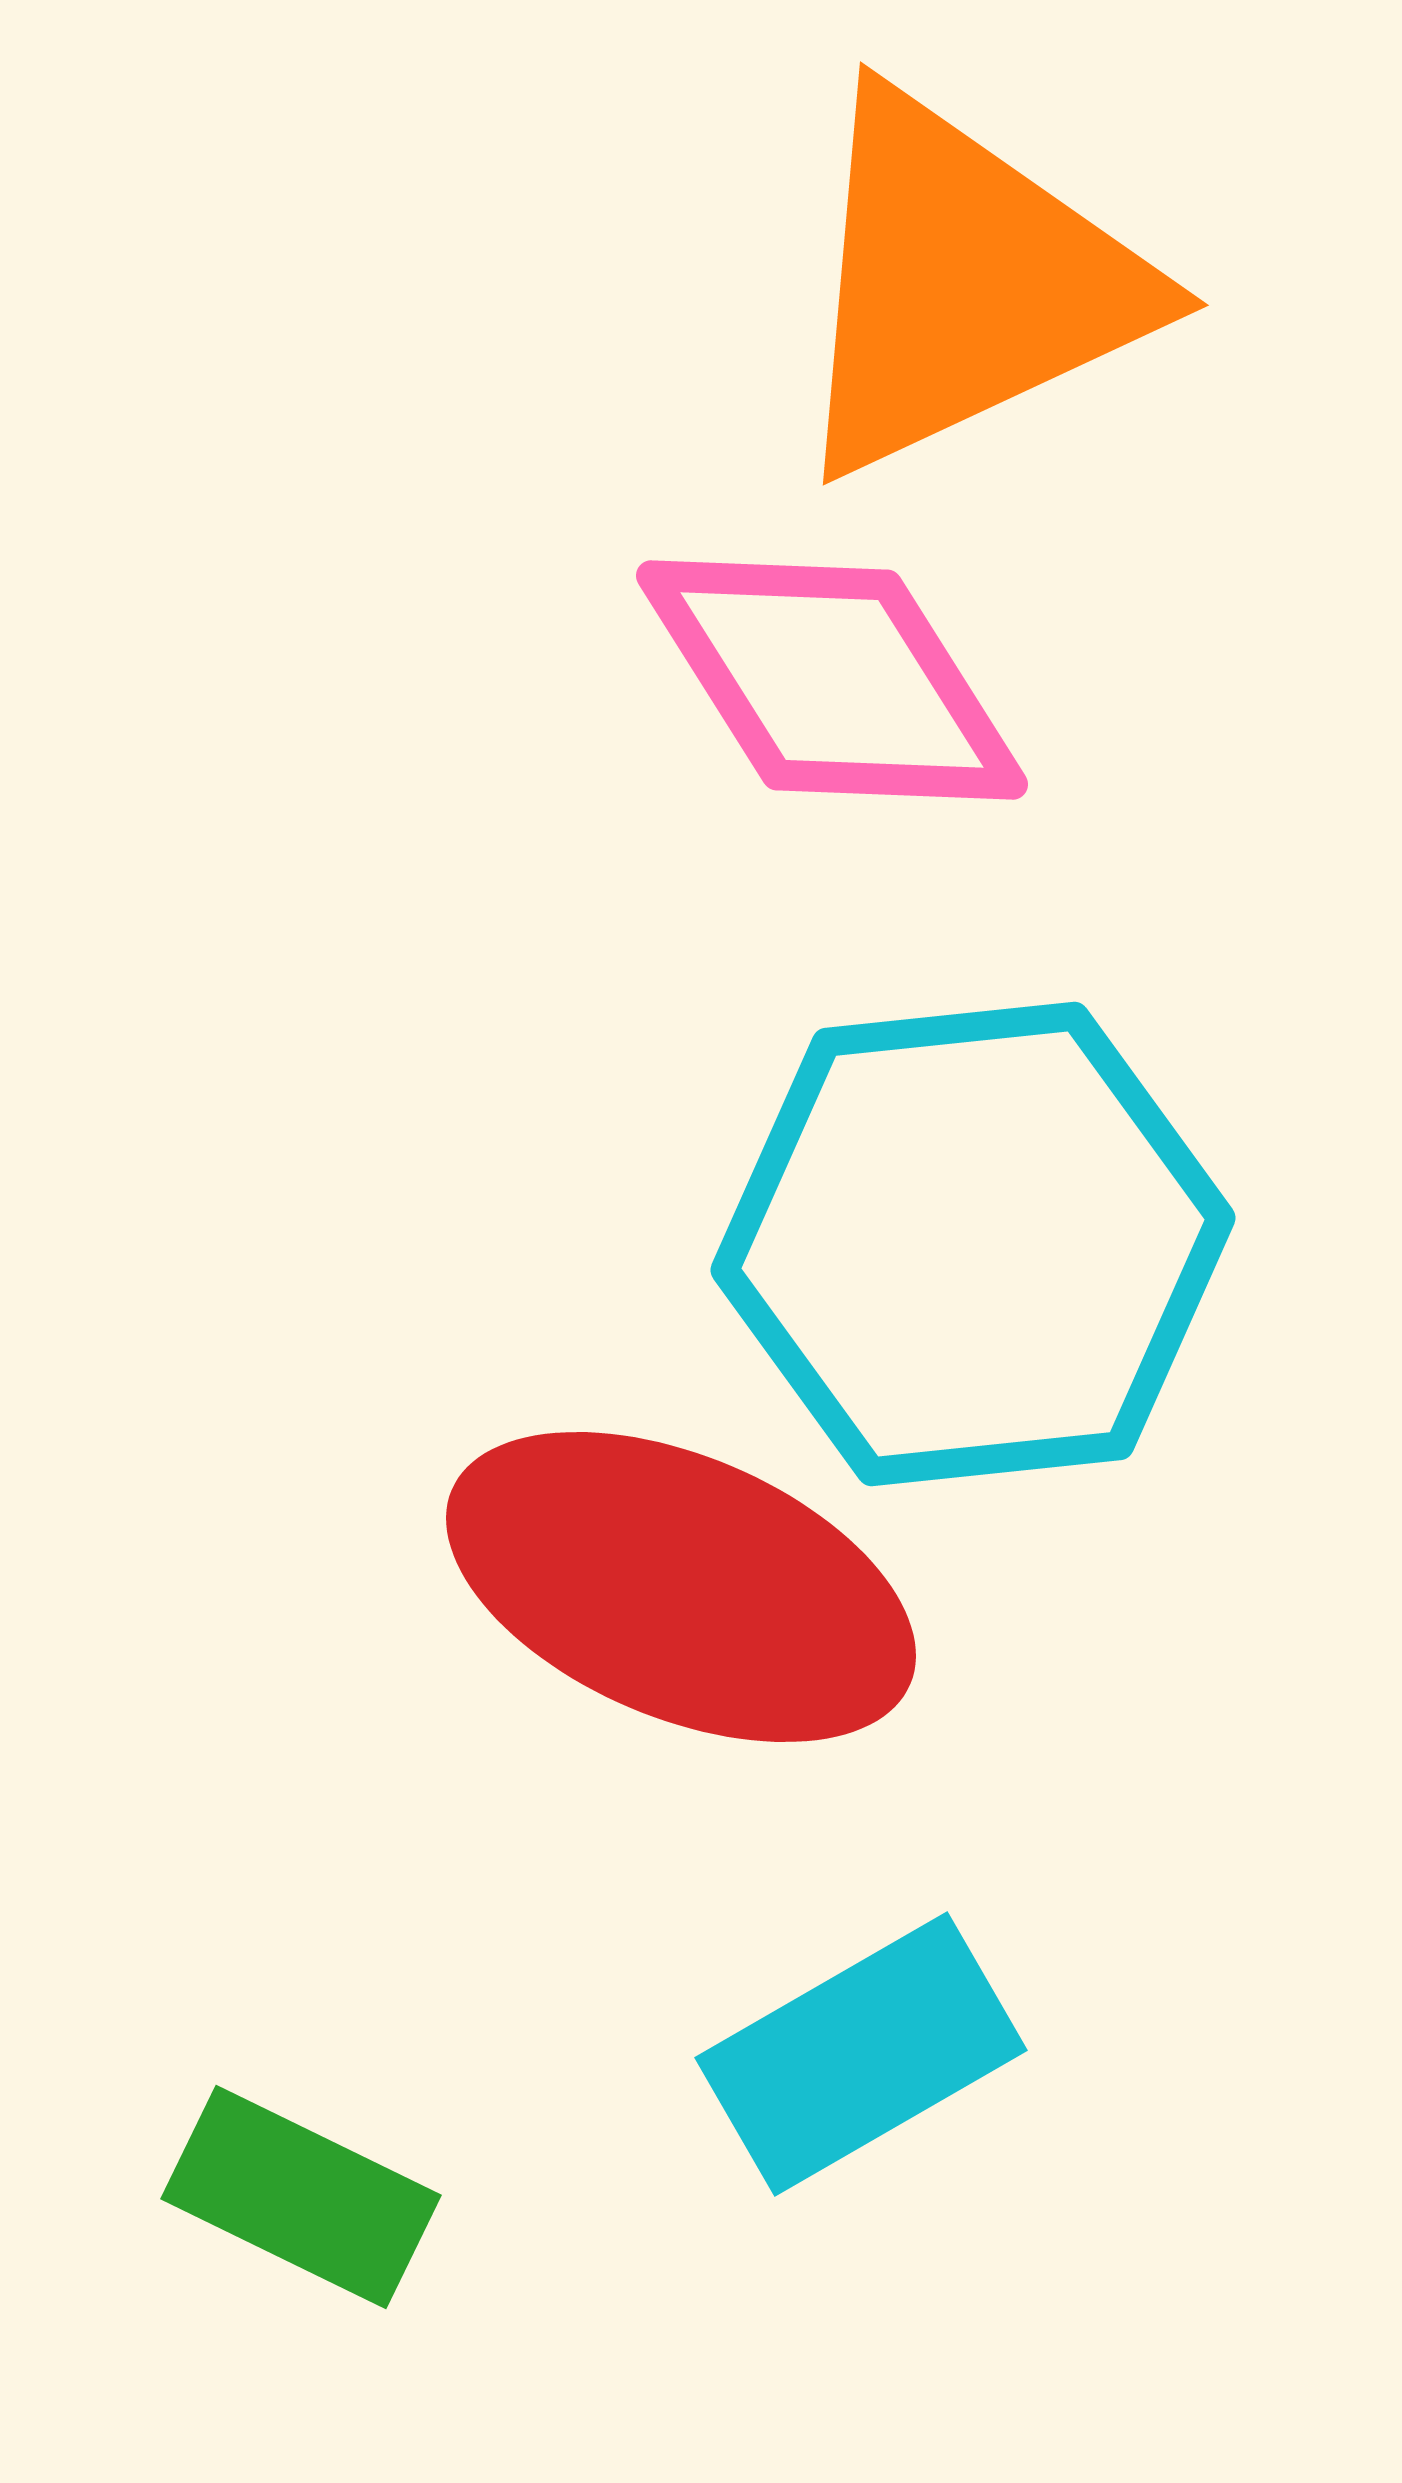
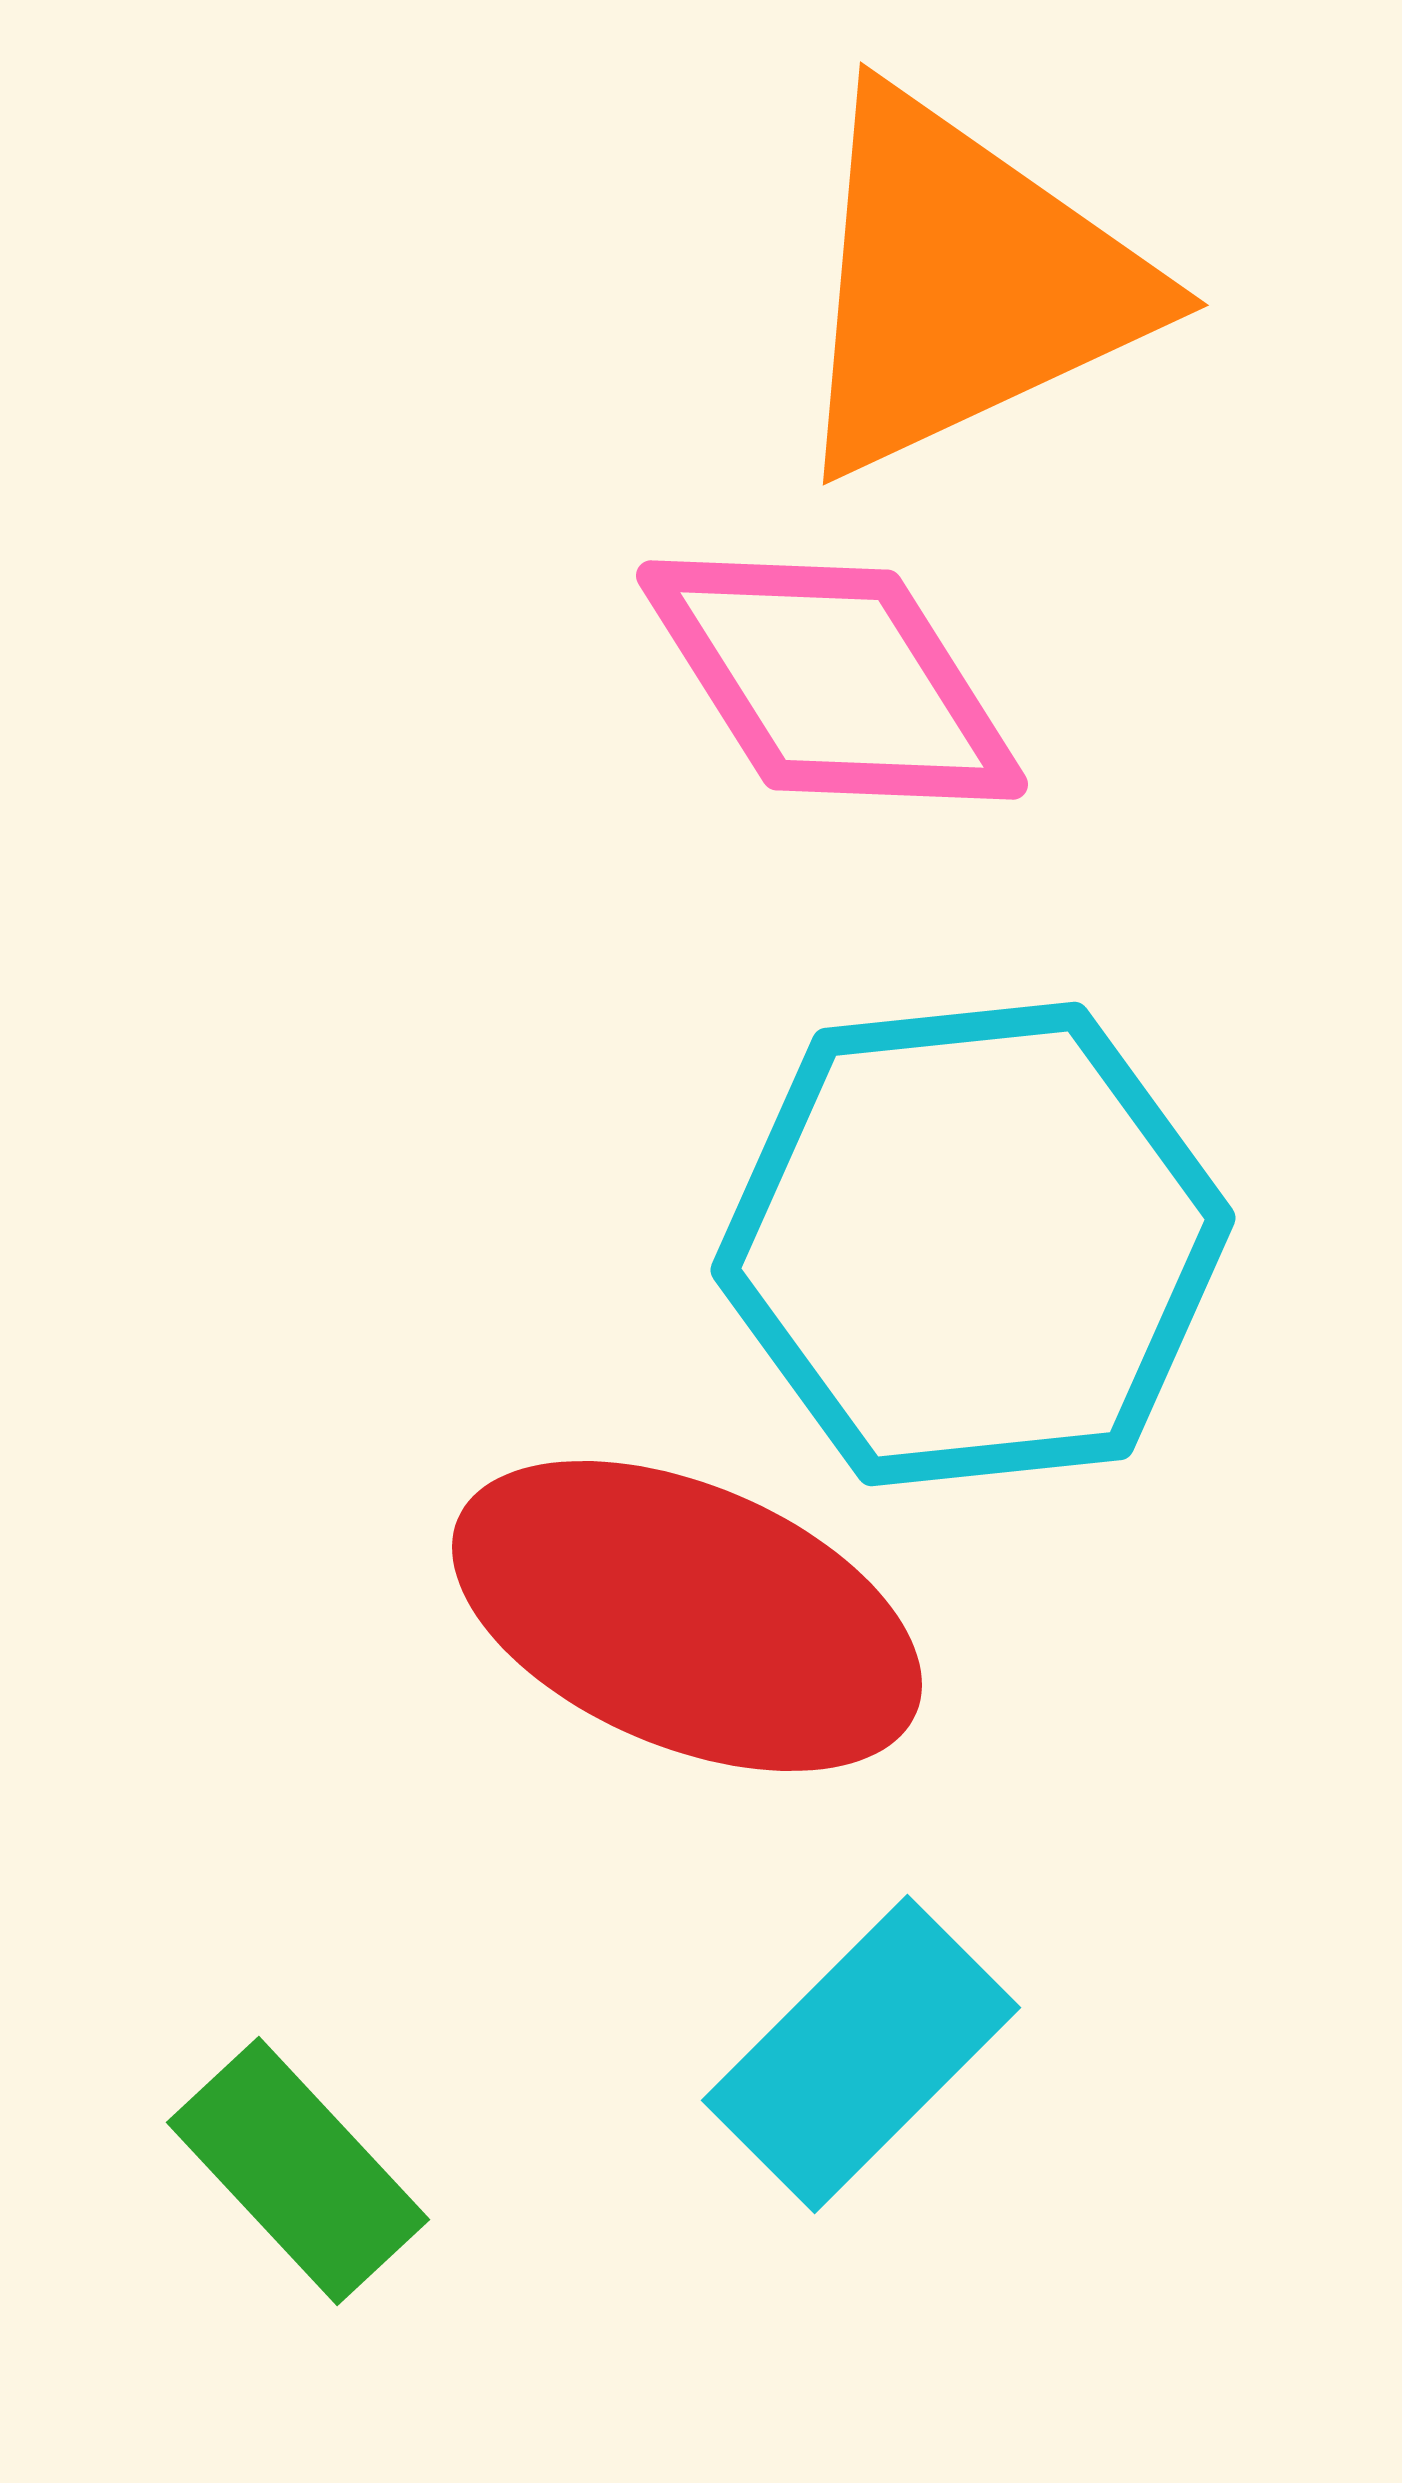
red ellipse: moved 6 px right, 29 px down
cyan rectangle: rotated 15 degrees counterclockwise
green rectangle: moved 3 px left, 26 px up; rotated 21 degrees clockwise
